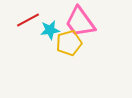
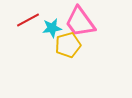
cyan star: moved 2 px right, 2 px up
yellow pentagon: moved 1 px left, 2 px down
